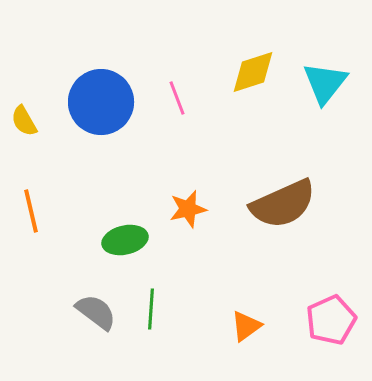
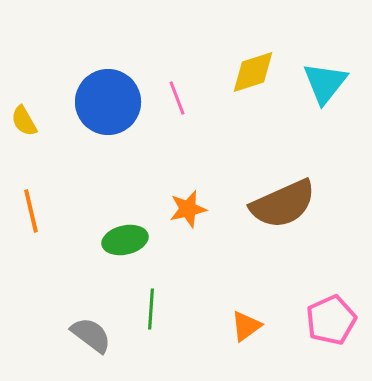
blue circle: moved 7 px right
gray semicircle: moved 5 px left, 23 px down
